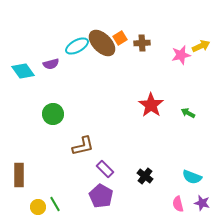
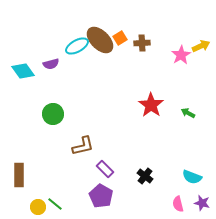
brown ellipse: moved 2 px left, 3 px up
pink star: rotated 18 degrees counterclockwise
green line: rotated 21 degrees counterclockwise
